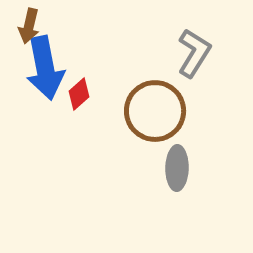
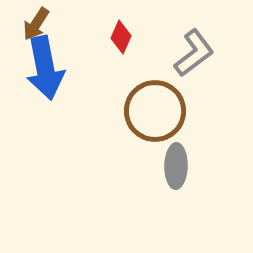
brown arrow: moved 7 px right, 2 px up; rotated 20 degrees clockwise
gray L-shape: rotated 21 degrees clockwise
red diamond: moved 42 px right, 57 px up; rotated 24 degrees counterclockwise
gray ellipse: moved 1 px left, 2 px up
